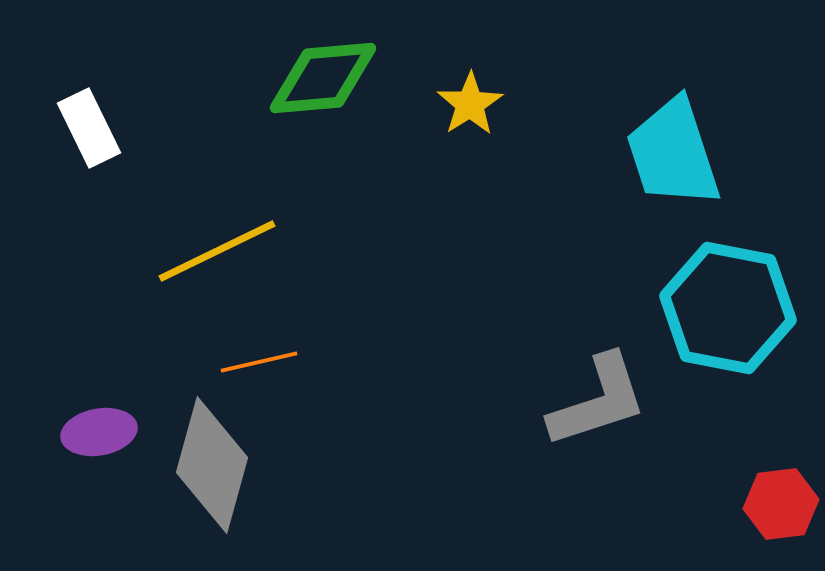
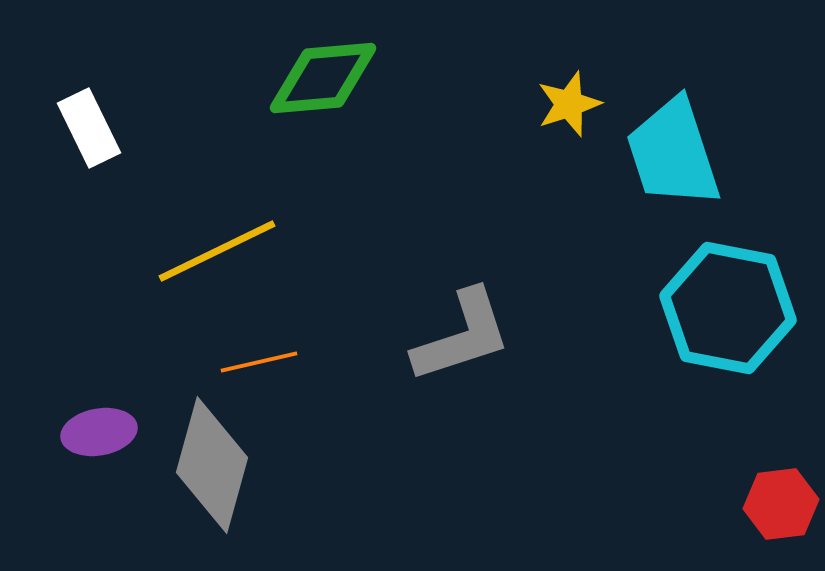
yellow star: moved 99 px right; rotated 14 degrees clockwise
gray L-shape: moved 136 px left, 65 px up
